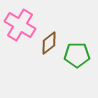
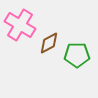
brown diamond: rotated 10 degrees clockwise
